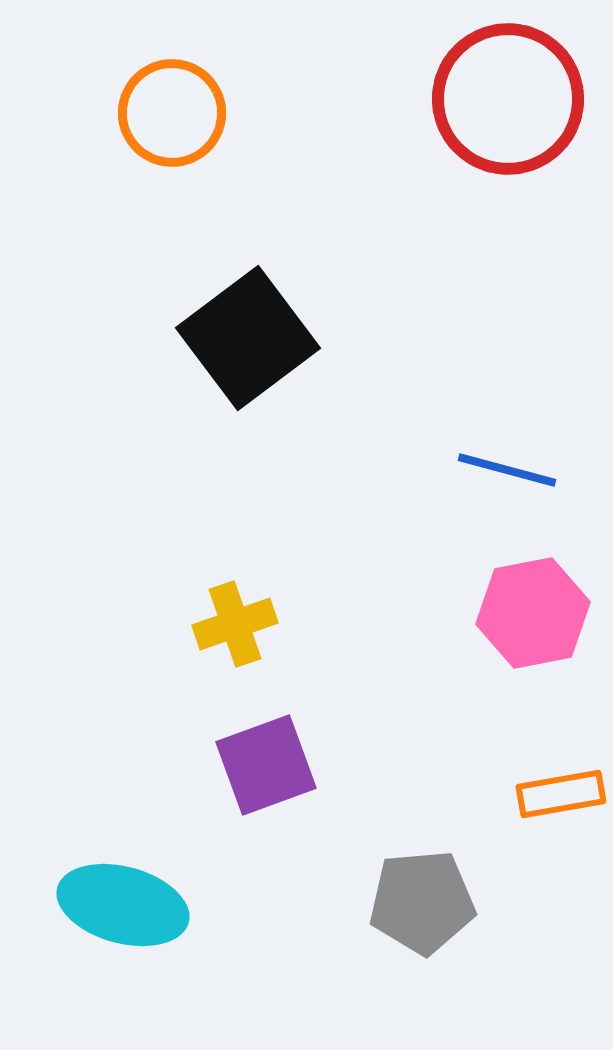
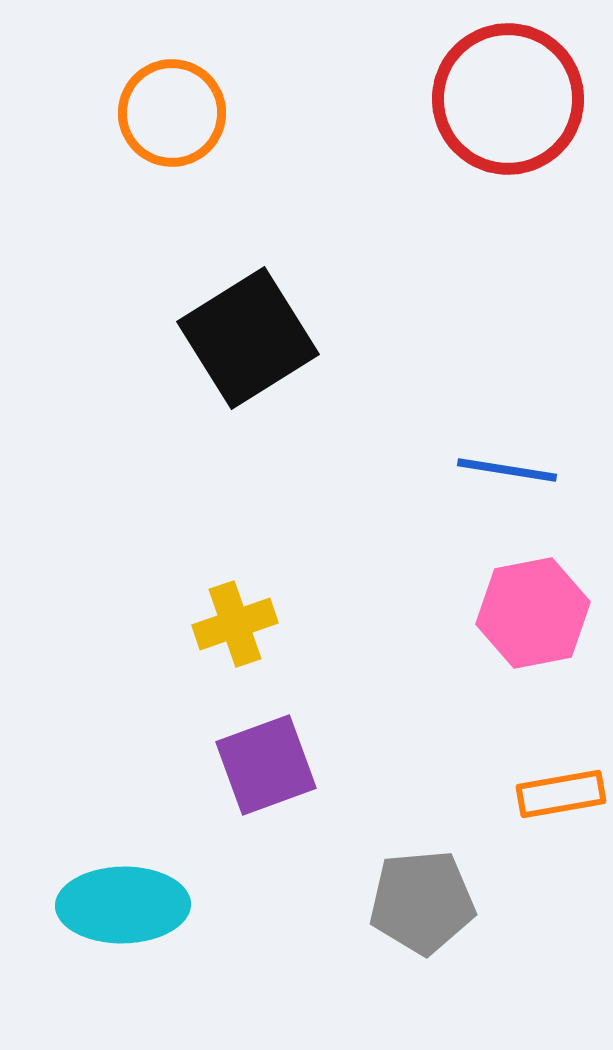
black square: rotated 5 degrees clockwise
blue line: rotated 6 degrees counterclockwise
cyan ellipse: rotated 16 degrees counterclockwise
